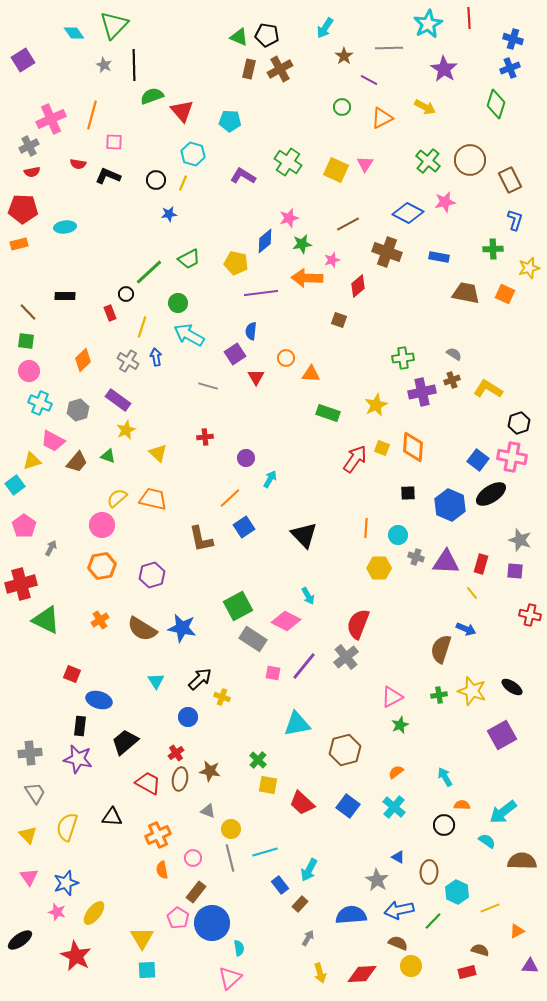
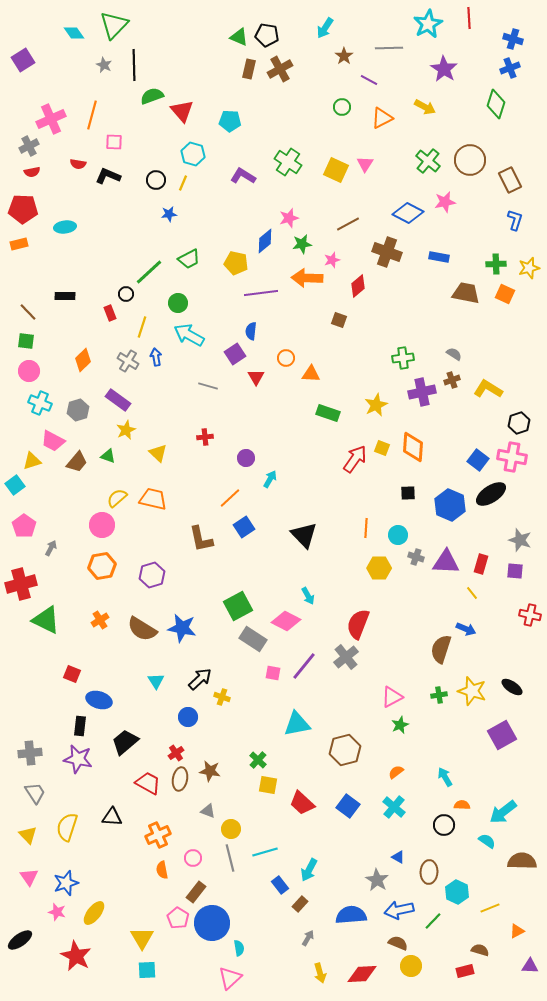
green cross at (493, 249): moved 3 px right, 15 px down
red rectangle at (467, 972): moved 2 px left, 1 px up
